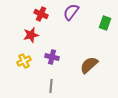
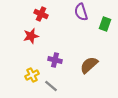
purple semicircle: moved 10 px right; rotated 54 degrees counterclockwise
green rectangle: moved 1 px down
red star: moved 1 px down
purple cross: moved 3 px right, 3 px down
yellow cross: moved 8 px right, 14 px down
gray line: rotated 56 degrees counterclockwise
